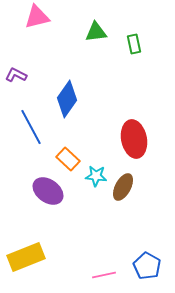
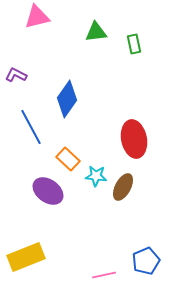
blue pentagon: moved 1 px left, 5 px up; rotated 20 degrees clockwise
